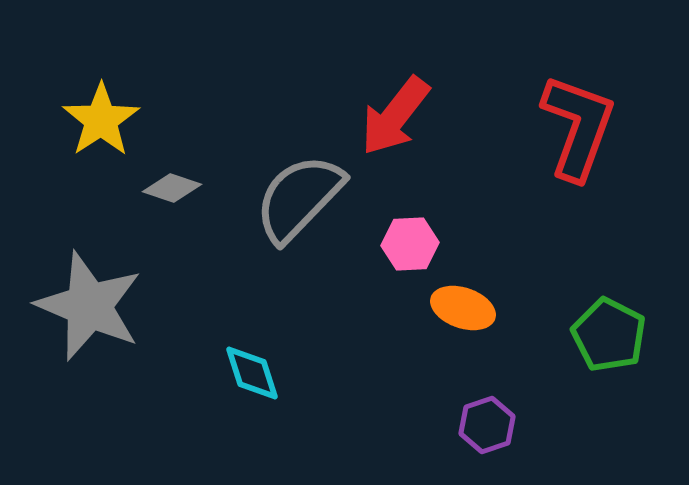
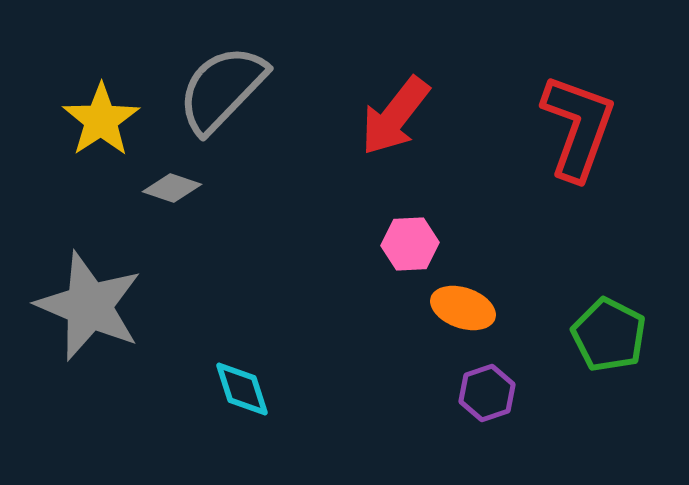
gray semicircle: moved 77 px left, 109 px up
cyan diamond: moved 10 px left, 16 px down
purple hexagon: moved 32 px up
